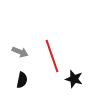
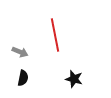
red line: moved 3 px right, 21 px up; rotated 8 degrees clockwise
black semicircle: moved 1 px right, 2 px up
